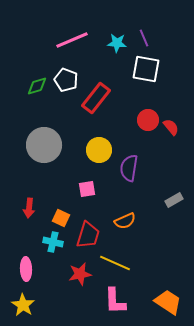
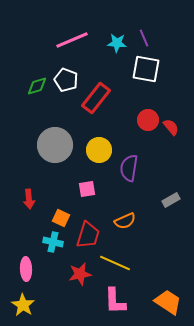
gray circle: moved 11 px right
gray rectangle: moved 3 px left
red arrow: moved 9 px up; rotated 12 degrees counterclockwise
